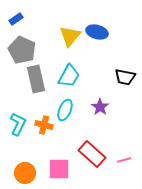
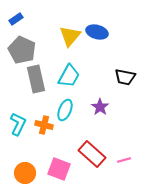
pink square: rotated 20 degrees clockwise
